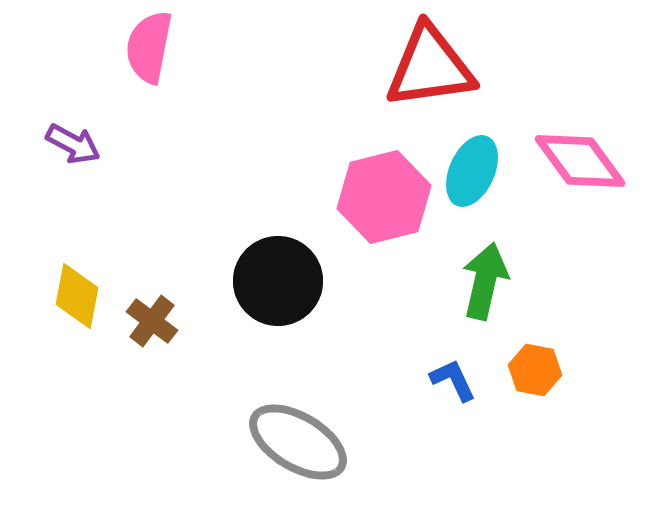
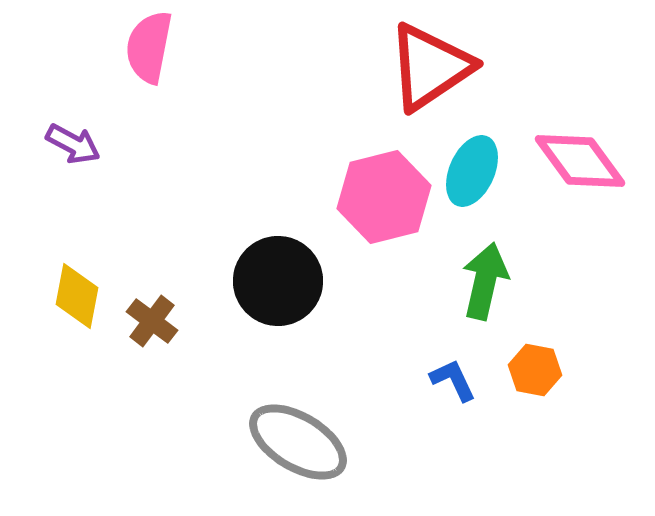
red triangle: rotated 26 degrees counterclockwise
